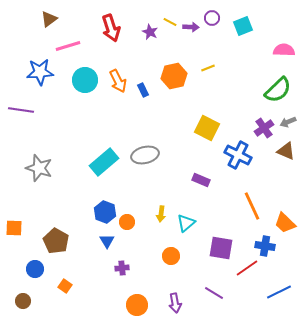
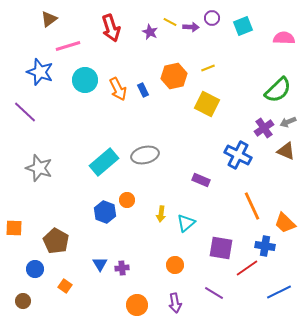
pink semicircle at (284, 50): moved 12 px up
blue star at (40, 72): rotated 24 degrees clockwise
orange arrow at (118, 81): moved 8 px down
purple line at (21, 110): moved 4 px right, 2 px down; rotated 35 degrees clockwise
yellow square at (207, 128): moved 24 px up
orange circle at (127, 222): moved 22 px up
blue triangle at (107, 241): moved 7 px left, 23 px down
orange circle at (171, 256): moved 4 px right, 9 px down
